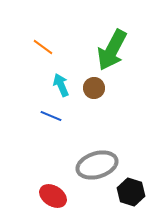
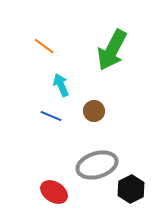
orange line: moved 1 px right, 1 px up
brown circle: moved 23 px down
black hexagon: moved 3 px up; rotated 16 degrees clockwise
red ellipse: moved 1 px right, 4 px up
